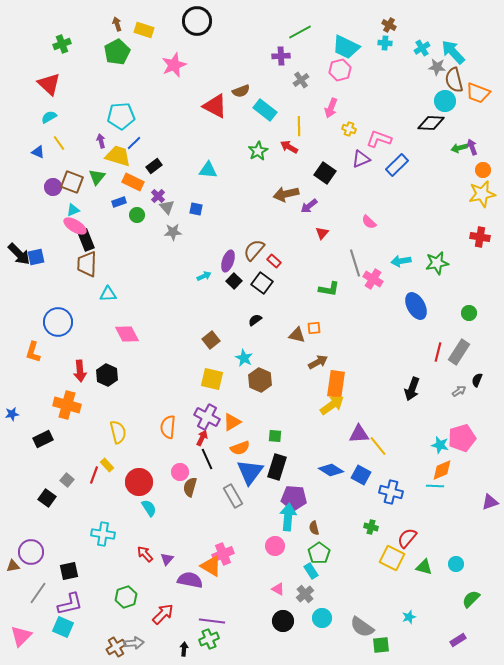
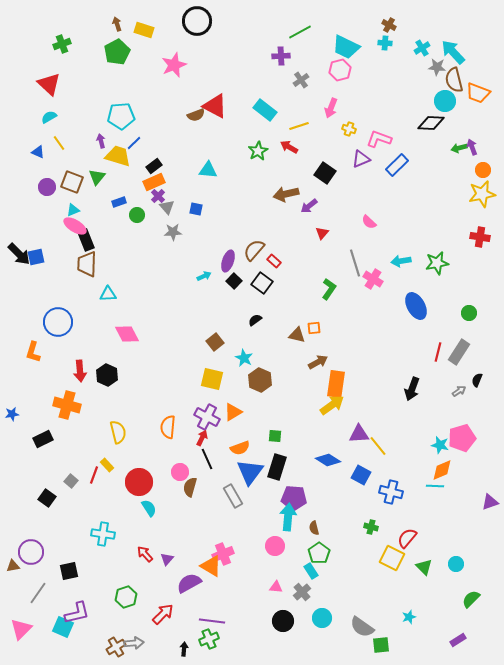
brown semicircle at (241, 91): moved 45 px left, 24 px down
yellow line at (299, 126): rotated 72 degrees clockwise
orange rectangle at (133, 182): moved 21 px right; rotated 50 degrees counterclockwise
purple circle at (53, 187): moved 6 px left
green L-shape at (329, 289): rotated 65 degrees counterclockwise
brown square at (211, 340): moved 4 px right, 2 px down
orange triangle at (232, 422): moved 1 px right, 10 px up
blue diamond at (331, 470): moved 3 px left, 10 px up
gray square at (67, 480): moved 4 px right, 1 px down
green triangle at (424, 567): rotated 30 degrees clockwise
purple semicircle at (190, 580): moved 1 px left, 3 px down; rotated 40 degrees counterclockwise
pink triangle at (278, 589): moved 2 px left, 2 px up; rotated 24 degrees counterclockwise
gray cross at (305, 594): moved 3 px left, 2 px up
purple L-shape at (70, 604): moved 7 px right, 9 px down
pink triangle at (21, 636): moved 7 px up
